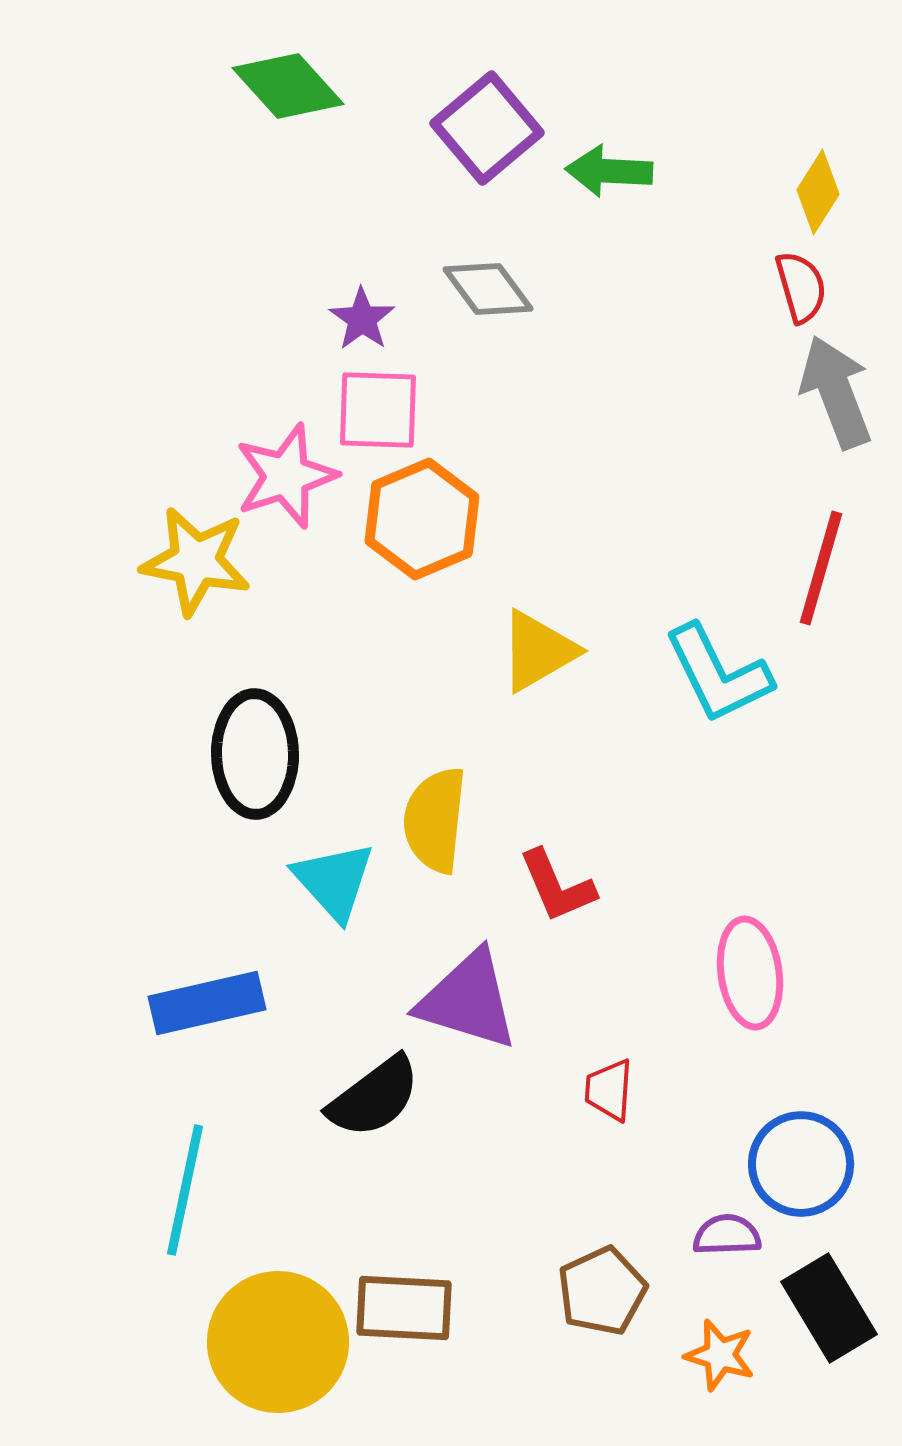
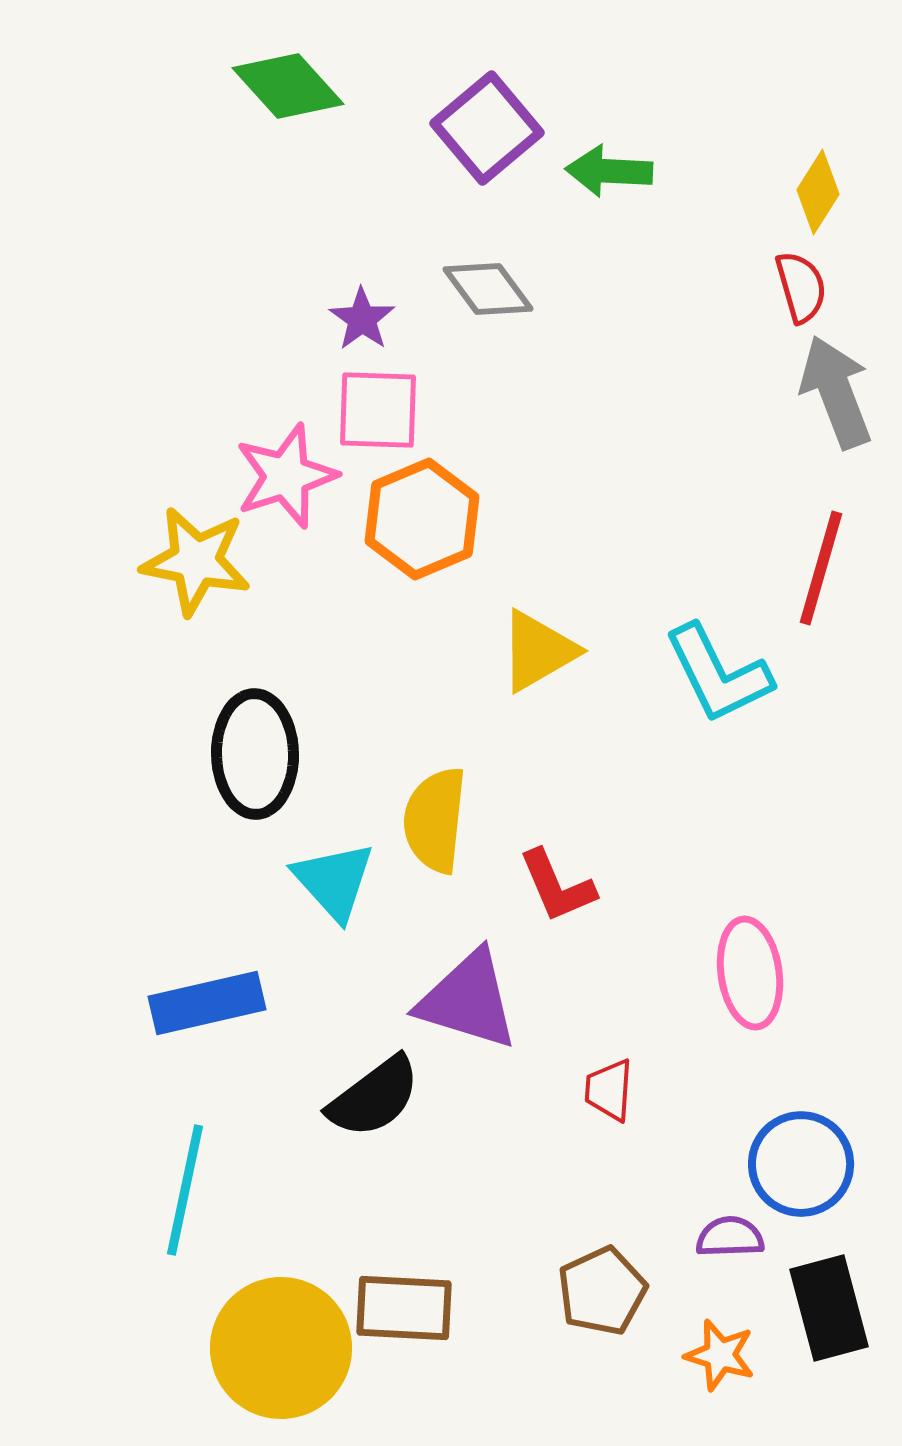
purple semicircle: moved 3 px right, 2 px down
black rectangle: rotated 16 degrees clockwise
yellow circle: moved 3 px right, 6 px down
